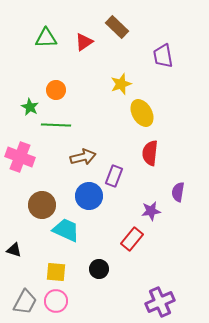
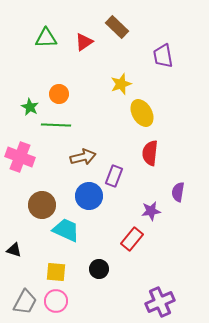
orange circle: moved 3 px right, 4 px down
